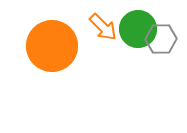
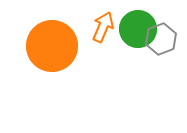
orange arrow: rotated 112 degrees counterclockwise
gray hexagon: rotated 20 degrees counterclockwise
